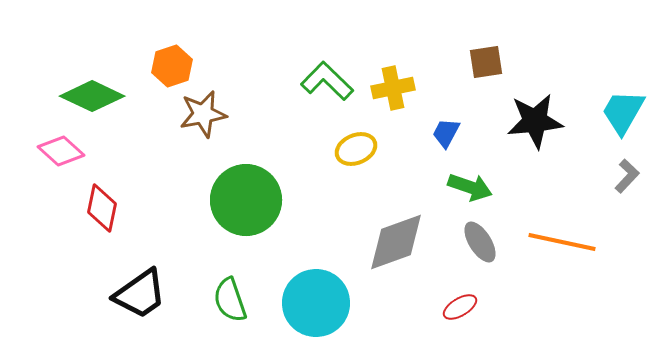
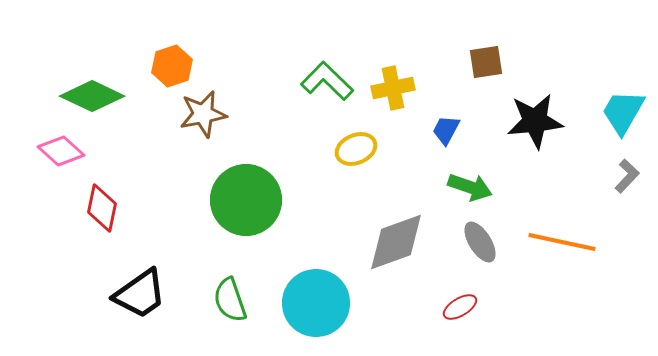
blue trapezoid: moved 3 px up
